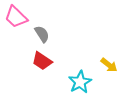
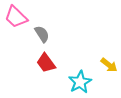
red trapezoid: moved 4 px right, 2 px down; rotated 20 degrees clockwise
